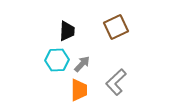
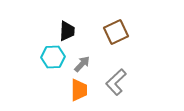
brown square: moved 5 px down
cyan hexagon: moved 4 px left, 3 px up
